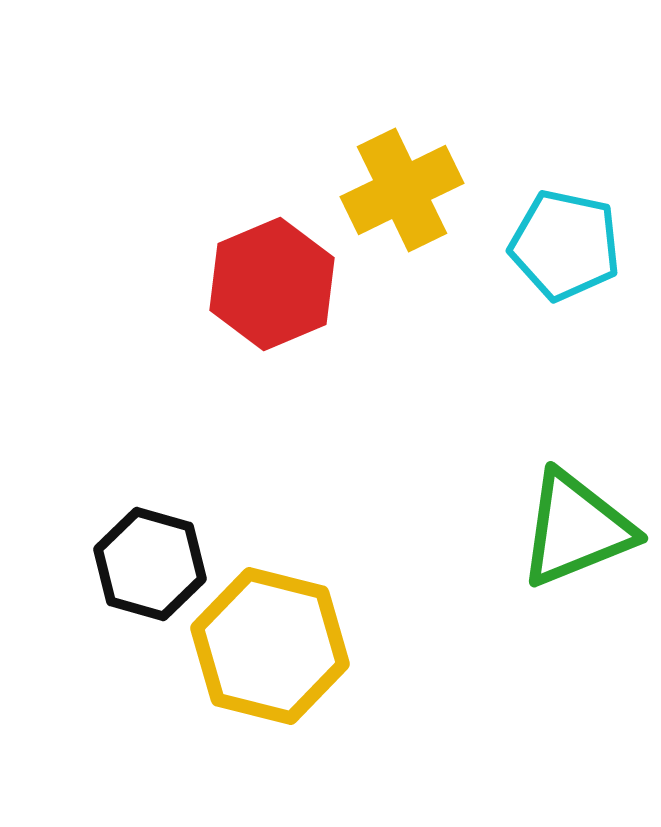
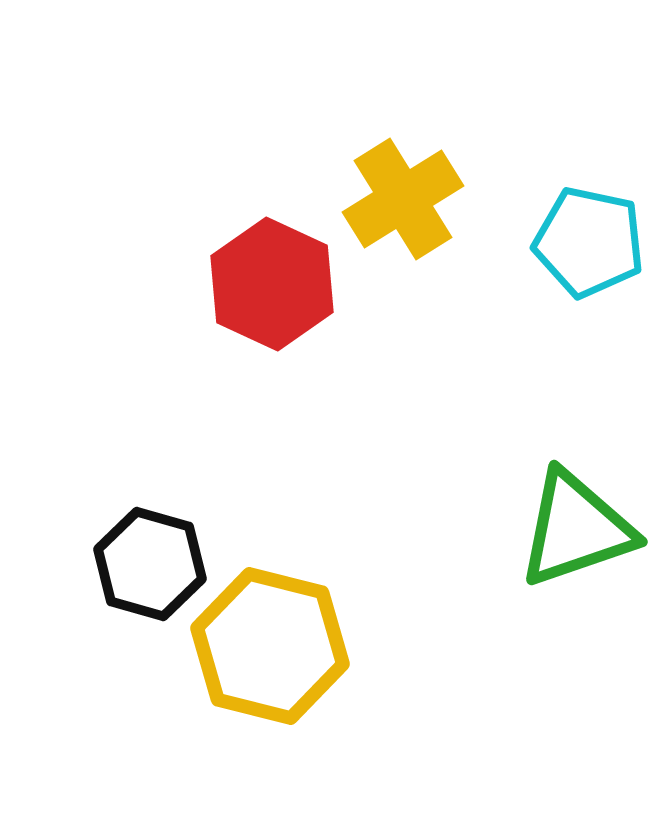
yellow cross: moved 1 px right, 9 px down; rotated 6 degrees counterclockwise
cyan pentagon: moved 24 px right, 3 px up
red hexagon: rotated 12 degrees counterclockwise
green triangle: rotated 3 degrees clockwise
